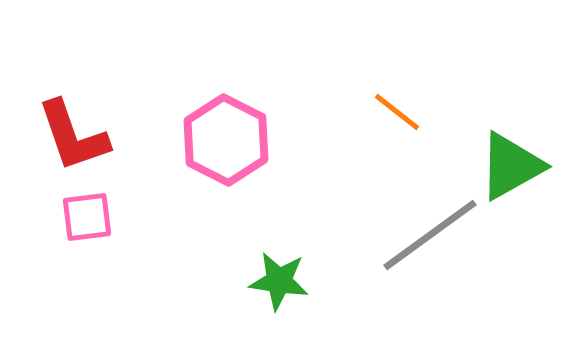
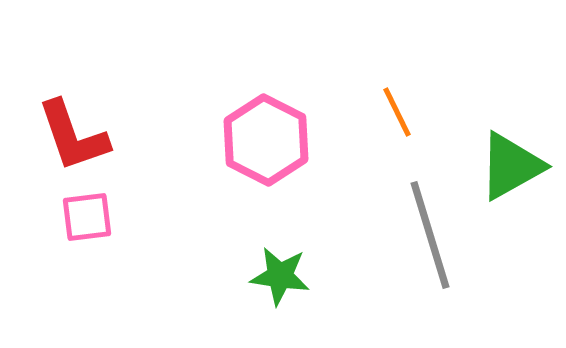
orange line: rotated 26 degrees clockwise
pink hexagon: moved 40 px right
gray line: rotated 71 degrees counterclockwise
green star: moved 1 px right, 5 px up
